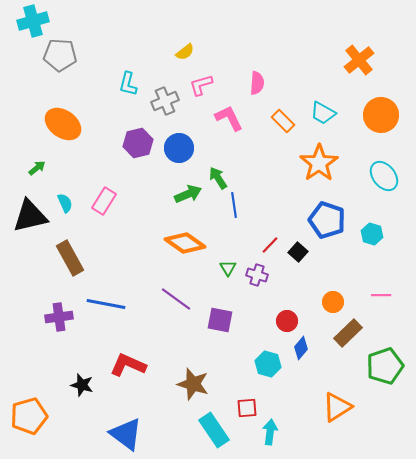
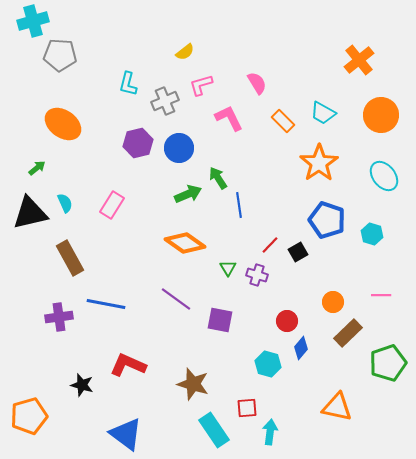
pink semicircle at (257, 83): rotated 35 degrees counterclockwise
pink rectangle at (104, 201): moved 8 px right, 4 px down
blue line at (234, 205): moved 5 px right
black triangle at (30, 216): moved 3 px up
black square at (298, 252): rotated 18 degrees clockwise
green pentagon at (385, 366): moved 3 px right, 3 px up
orange triangle at (337, 407): rotated 44 degrees clockwise
